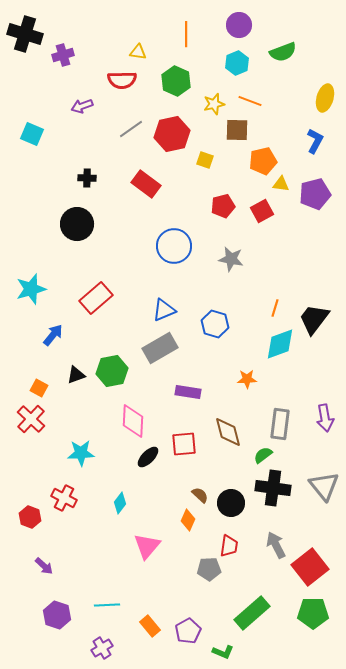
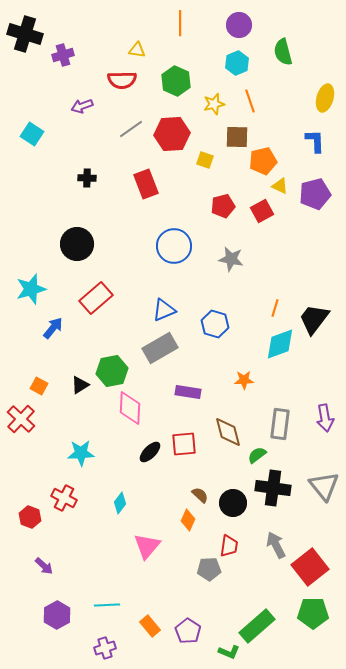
orange line at (186, 34): moved 6 px left, 11 px up
yellow triangle at (138, 52): moved 1 px left, 2 px up
green semicircle at (283, 52): rotated 96 degrees clockwise
orange line at (250, 101): rotated 50 degrees clockwise
brown square at (237, 130): moved 7 px down
cyan square at (32, 134): rotated 10 degrees clockwise
red hexagon at (172, 134): rotated 8 degrees clockwise
blue L-shape at (315, 141): rotated 30 degrees counterclockwise
red rectangle at (146, 184): rotated 32 degrees clockwise
yellow triangle at (281, 184): moved 1 px left, 2 px down; rotated 18 degrees clockwise
black circle at (77, 224): moved 20 px down
blue arrow at (53, 335): moved 7 px up
black triangle at (76, 375): moved 4 px right, 10 px down; rotated 12 degrees counterclockwise
orange star at (247, 379): moved 3 px left, 1 px down
orange square at (39, 388): moved 2 px up
red cross at (31, 419): moved 10 px left
pink diamond at (133, 421): moved 3 px left, 13 px up
green semicircle at (263, 455): moved 6 px left
black ellipse at (148, 457): moved 2 px right, 5 px up
black circle at (231, 503): moved 2 px right
green rectangle at (252, 613): moved 5 px right, 13 px down
purple hexagon at (57, 615): rotated 12 degrees clockwise
purple pentagon at (188, 631): rotated 10 degrees counterclockwise
purple cross at (102, 648): moved 3 px right; rotated 15 degrees clockwise
green L-shape at (223, 652): moved 6 px right
